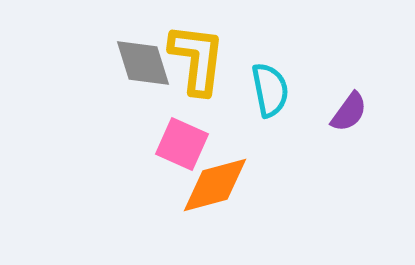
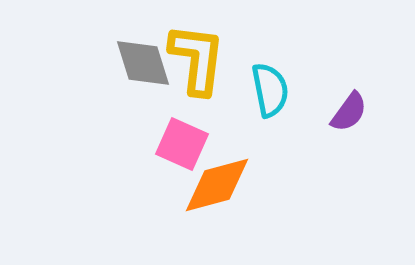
orange diamond: moved 2 px right
